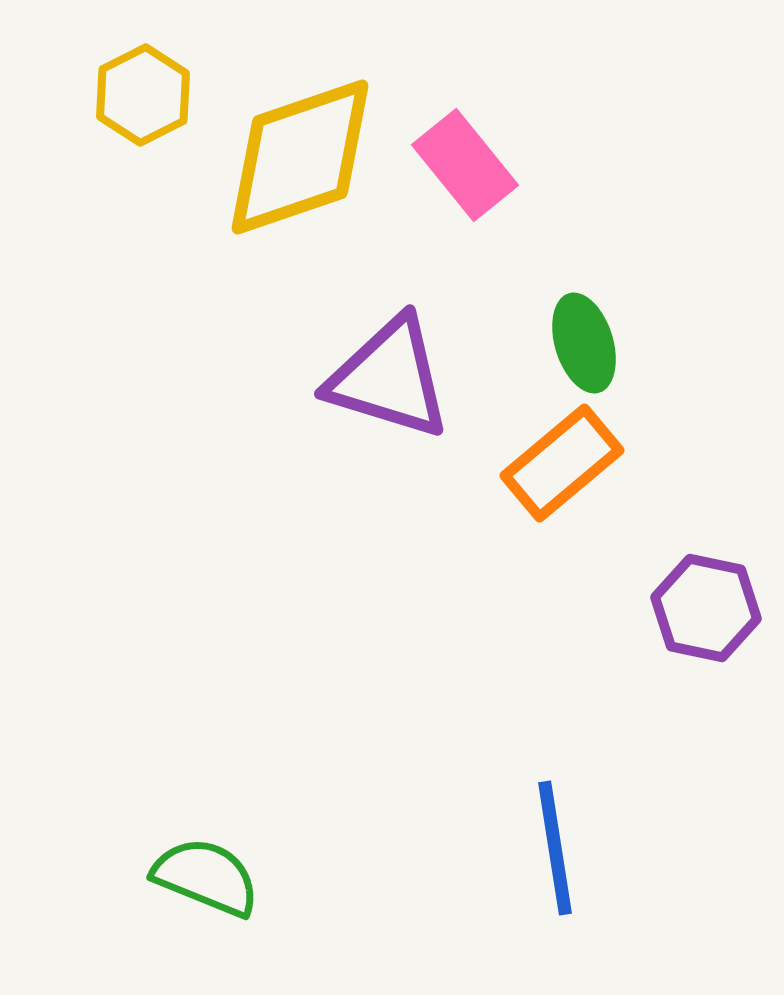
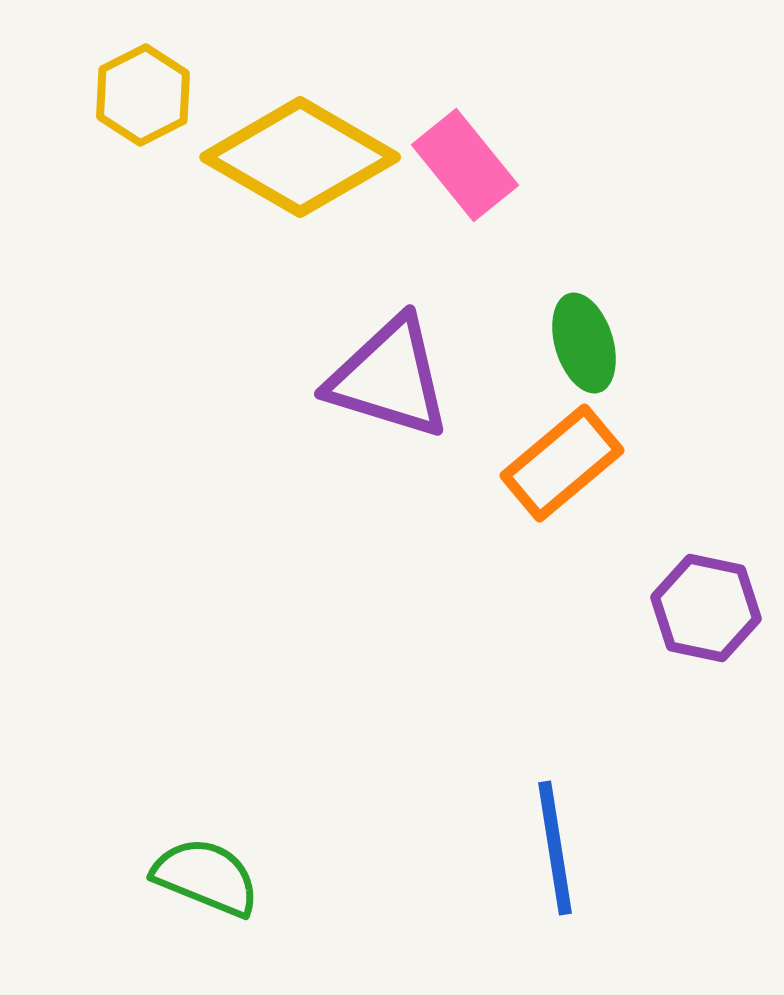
yellow diamond: rotated 49 degrees clockwise
